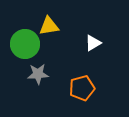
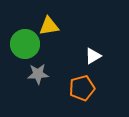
white triangle: moved 13 px down
